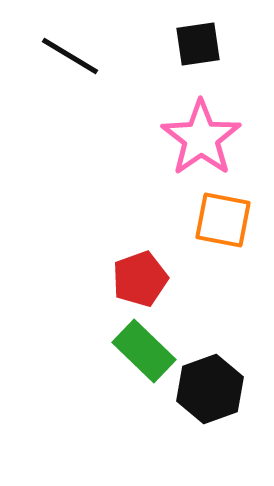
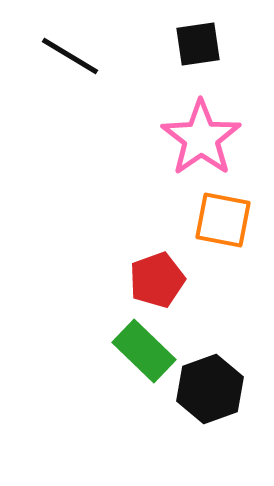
red pentagon: moved 17 px right, 1 px down
